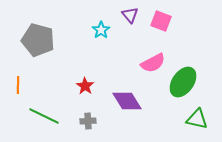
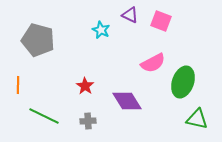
purple triangle: rotated 24 degrees counterclockwise
cyan star: rotated 12 degrees counterclockwise
green ellipse: rotated 16 degrees counterclockwise
